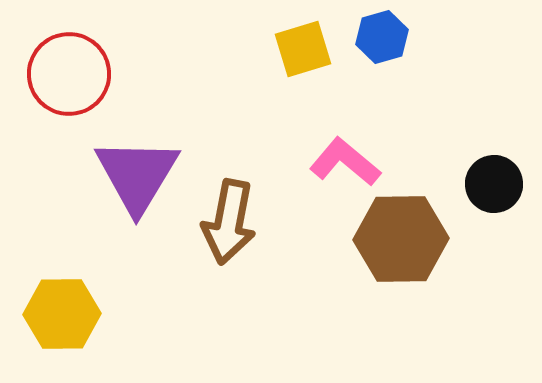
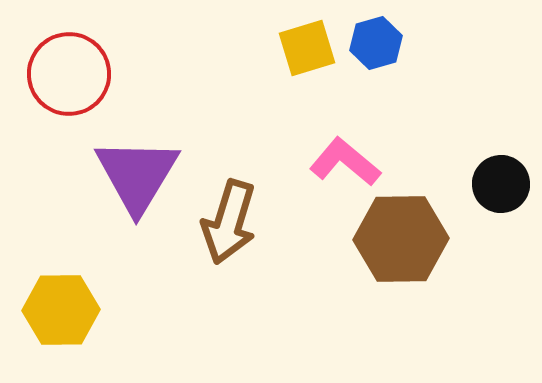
blue hexagon: moved 6 px left, 6 px down
yellow square: moved 4 px right, 1 px up
black circle: moved 7 px right
brown arrow: rotated 6 degrees clockwise
yellow hexagon: moved 1 px left, 4 px up
